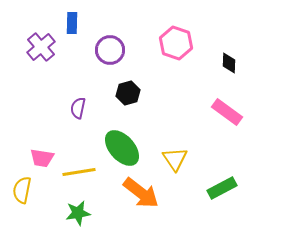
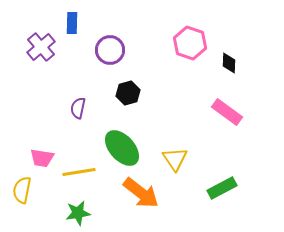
pink hexagon: moved 14 px right
